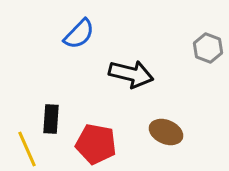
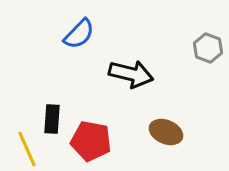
black rectangle: moved 1 px right
red pentagon: moved 5 px left, 3 px up
